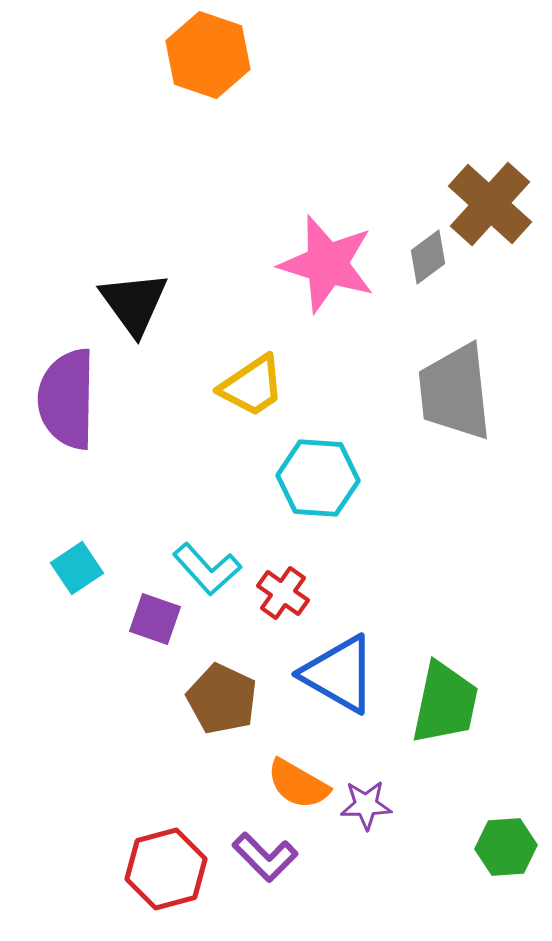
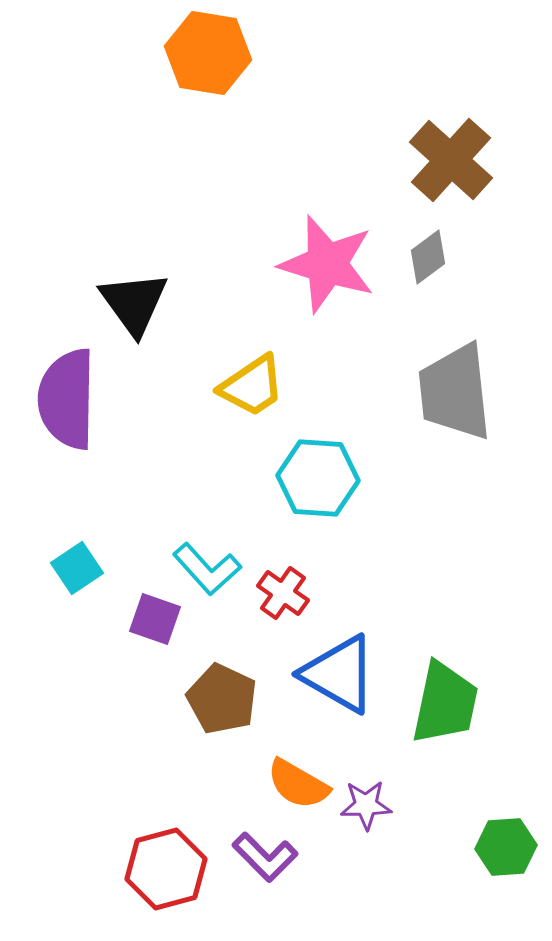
orange hexagon: moved 2 px up; rotated 10 degrees counterclockwise
brown cross: moved 39 px left, 44 px up
